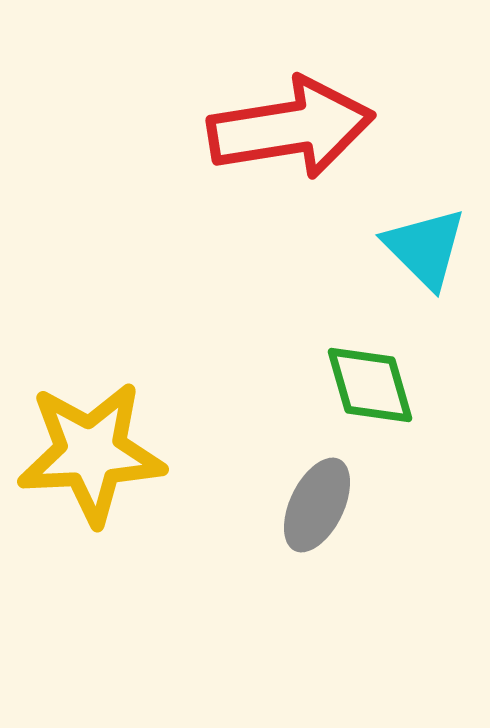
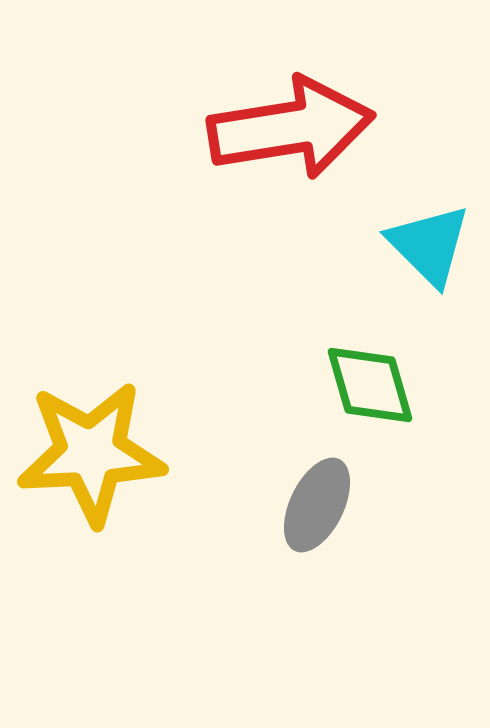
cyan triangle: moved 4 px right, 3 px up
